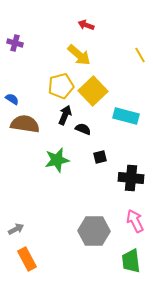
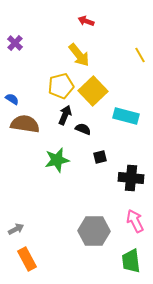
red arrow: moved 4 px up
purple cross: rotated 28 degrees clockwise
yellow arrow: rotated 10 degrees clockwise
